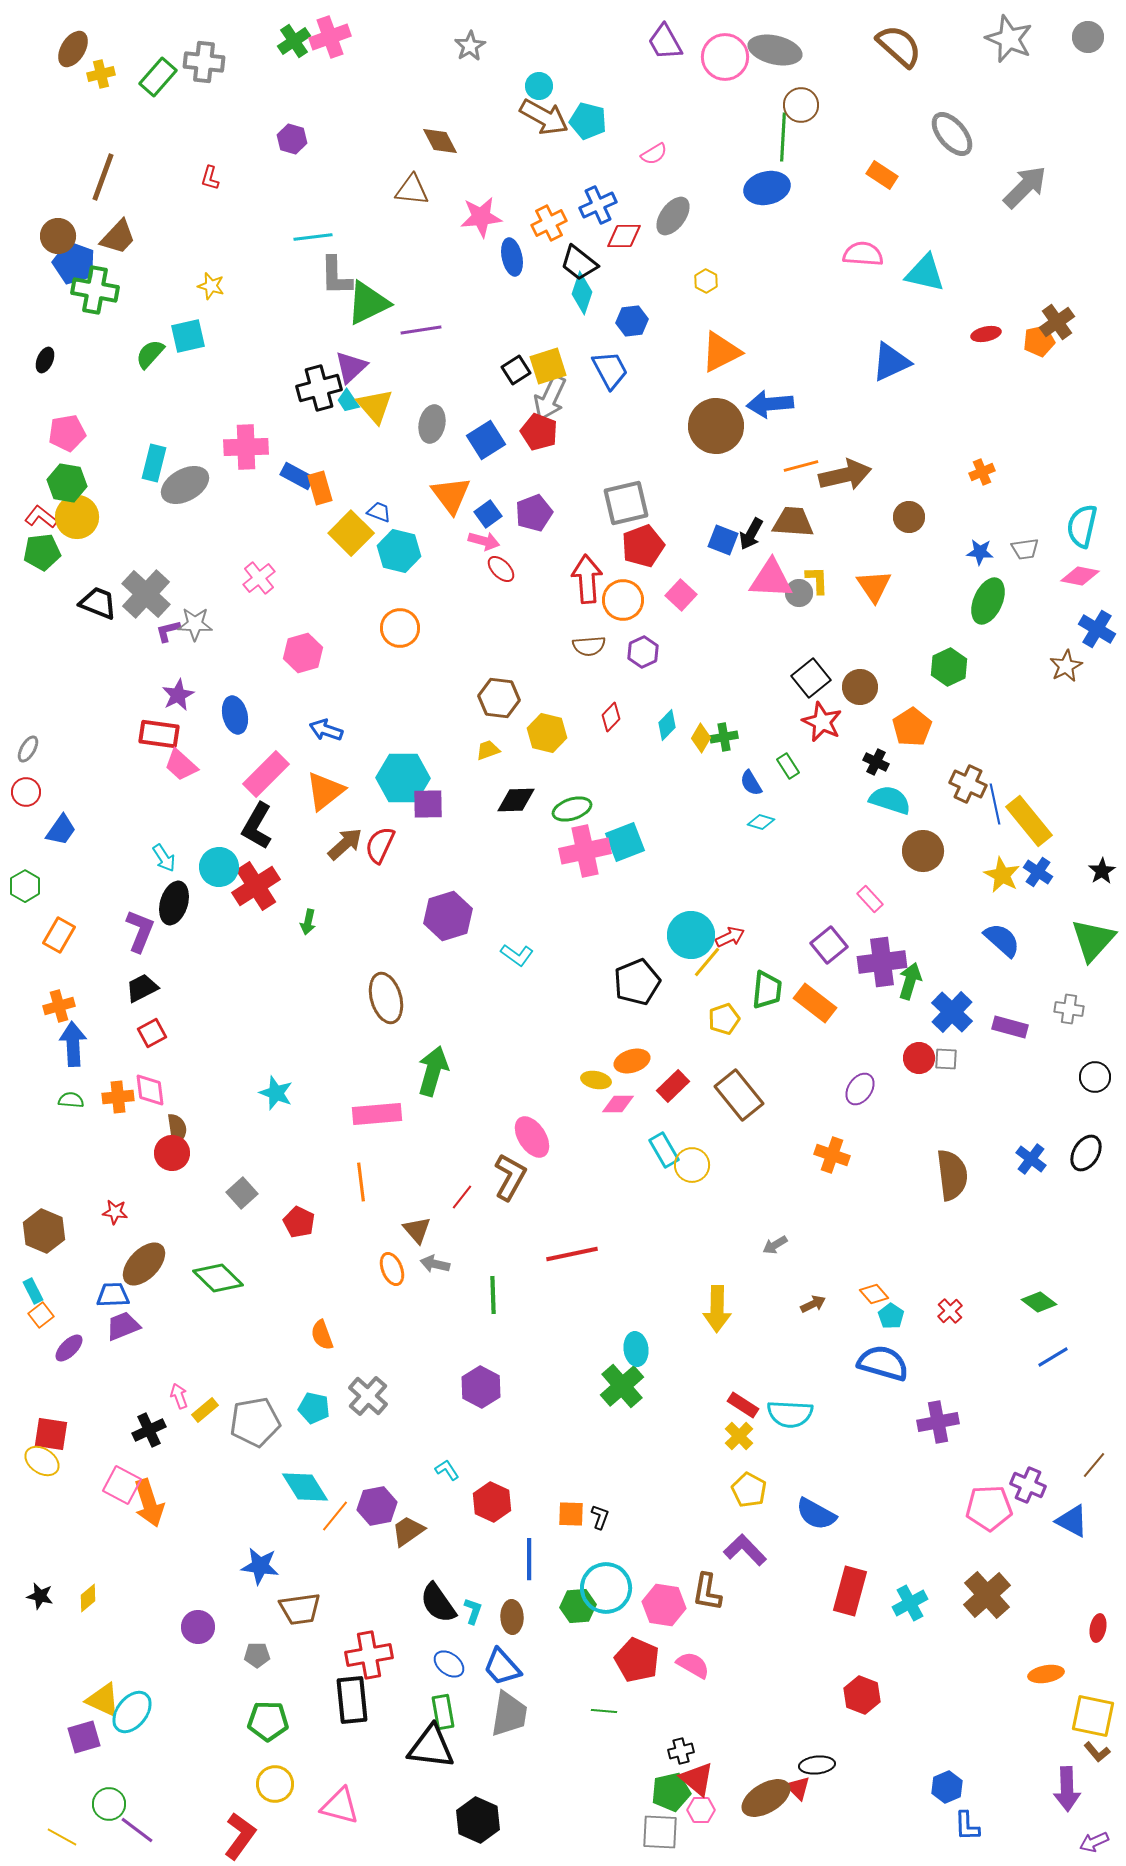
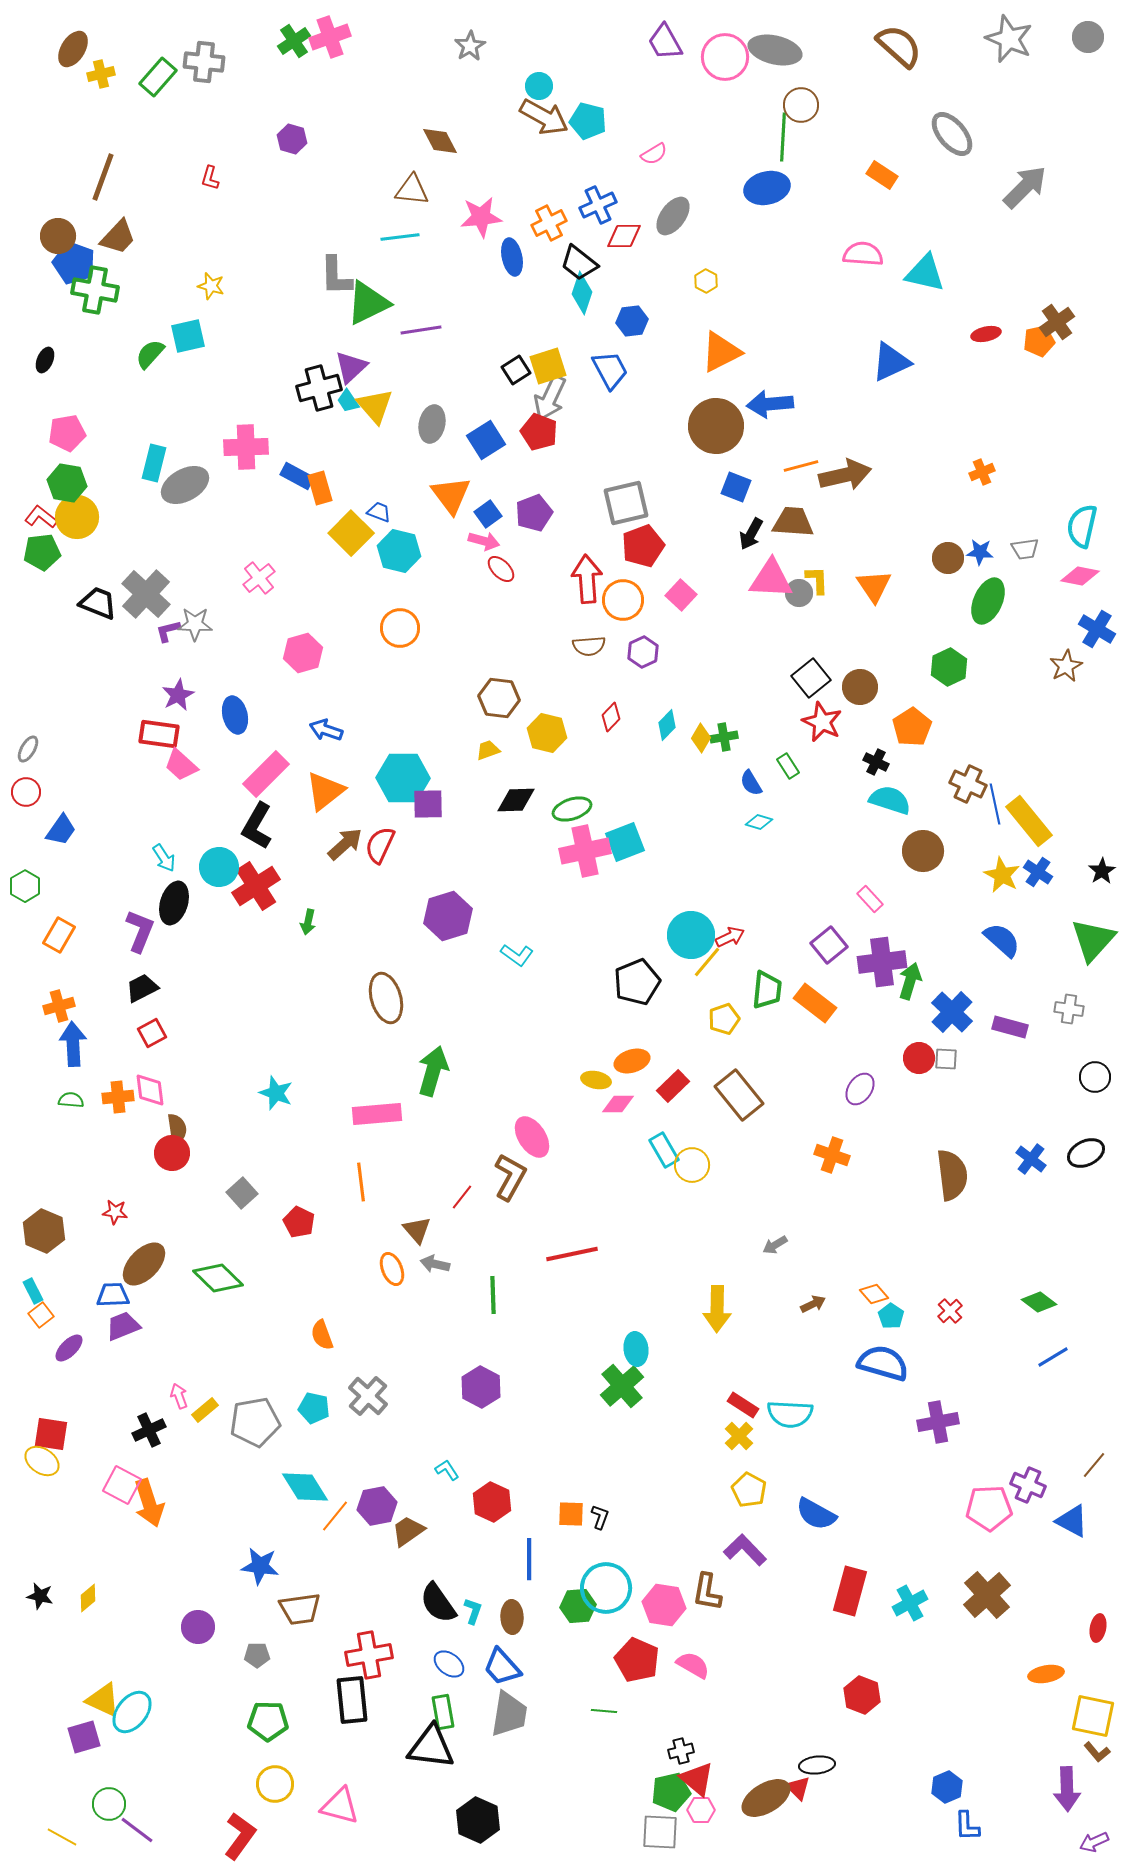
cyan line at (313, 237): moved 87 px right
brown circle at (909, 517): moved 39 px right, 41 px down
blue square at (723, 540): moved 13 px right, 53 px up
cyan diamond at (761, 822): moved 2 px left
black ellipse at (1086, 1153): rotated 33 degrees clockwise
